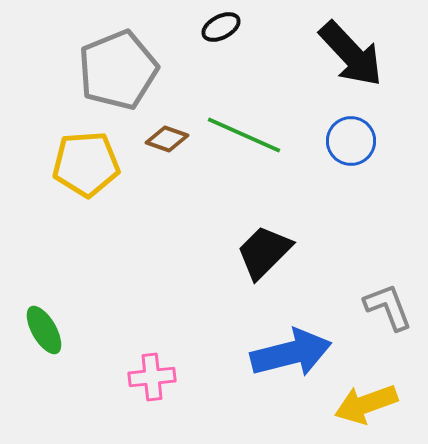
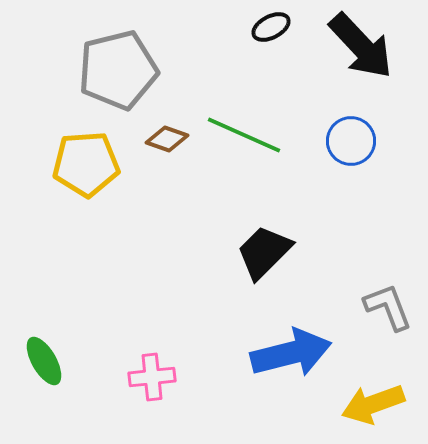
black ellipse: moved 50 px right
black arrow: moved 10 px right, 8 px up
gray pentagon: rotated 8 degrees clockwise
green ellipse: moved 31 px down
yellow arrow: moved 7 px right
